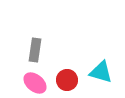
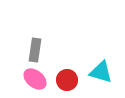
pink ellipse: moved 4 px up
